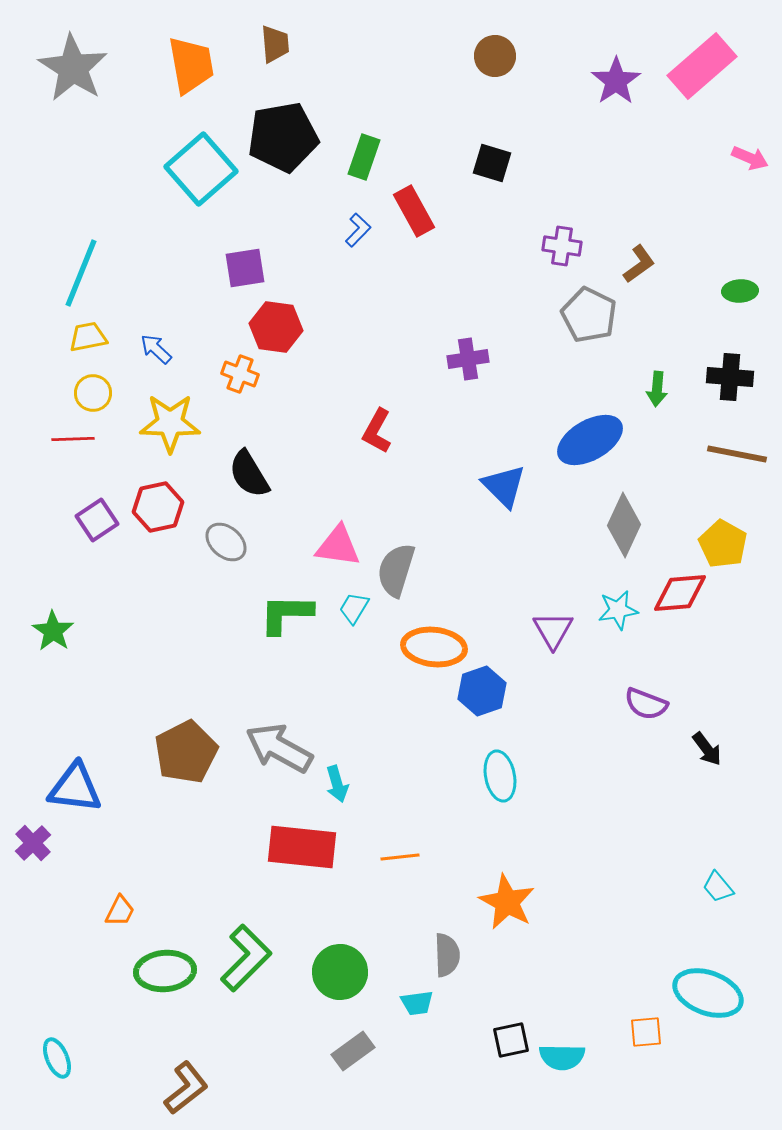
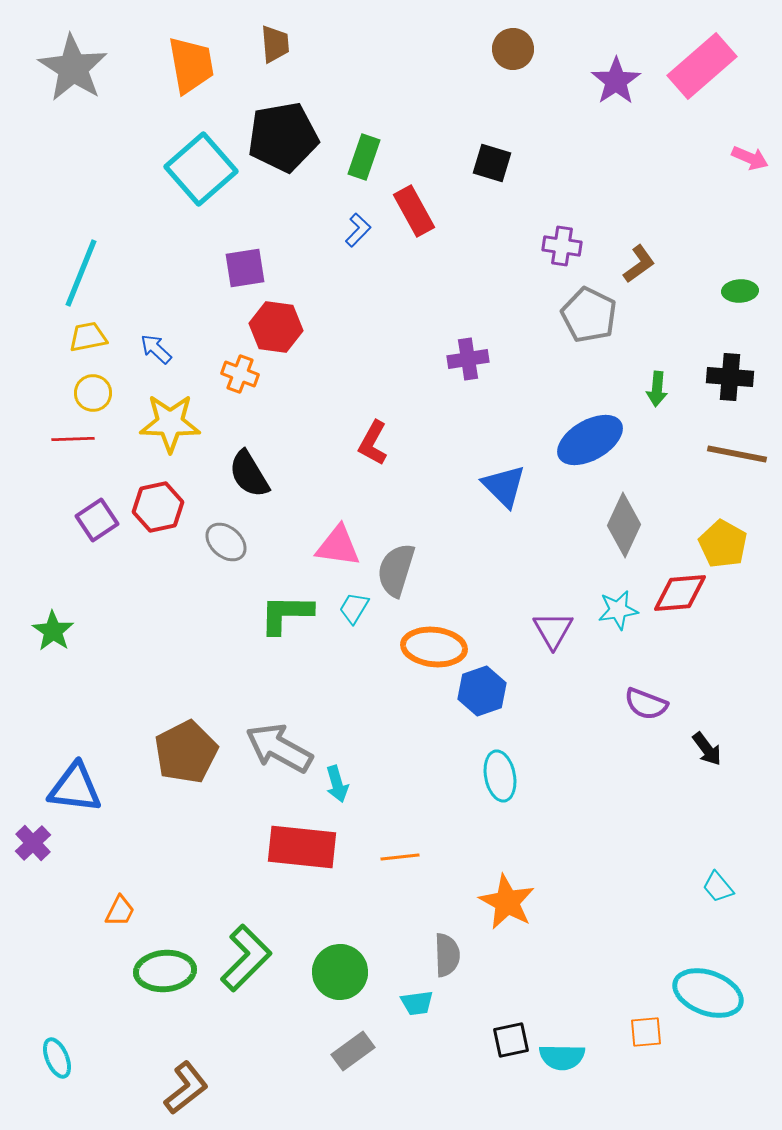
brown circle at (495, 56): moved 18 px right, 7 px up
red L-shape at (377, 431): moved 4 px left, 12 px down
